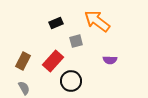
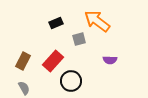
gray square: moved 3 px right, 2 px up
